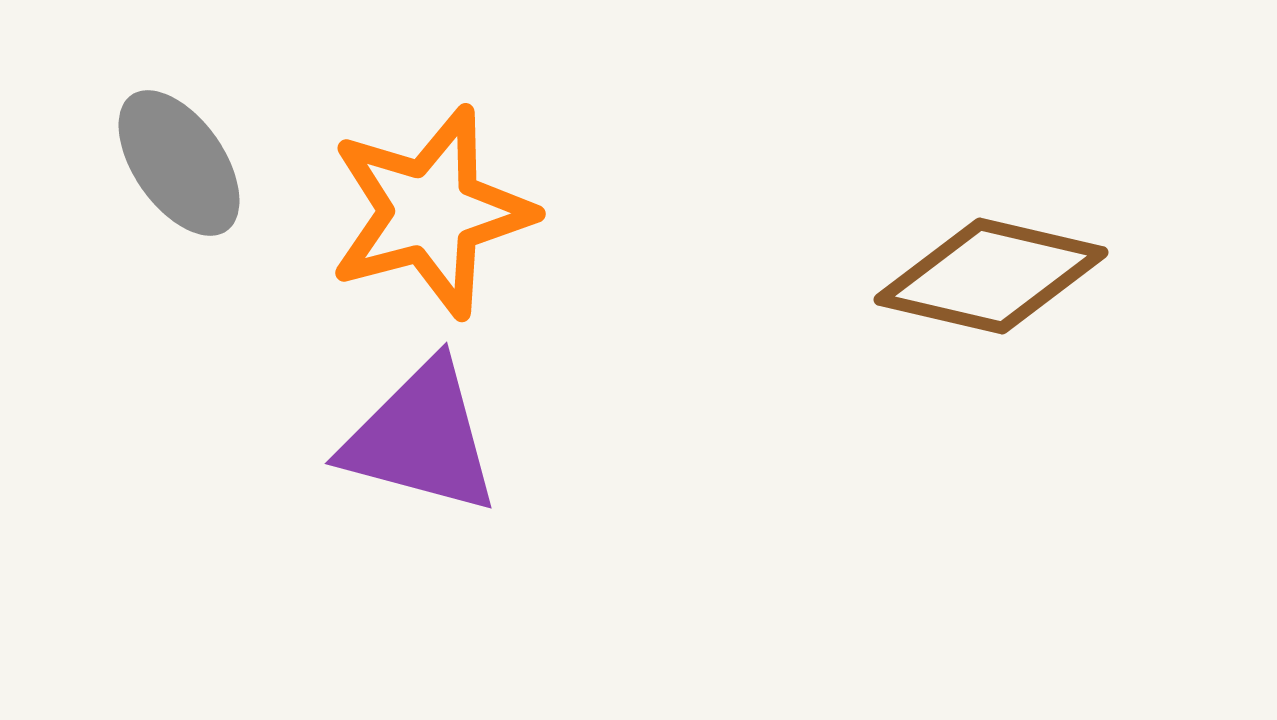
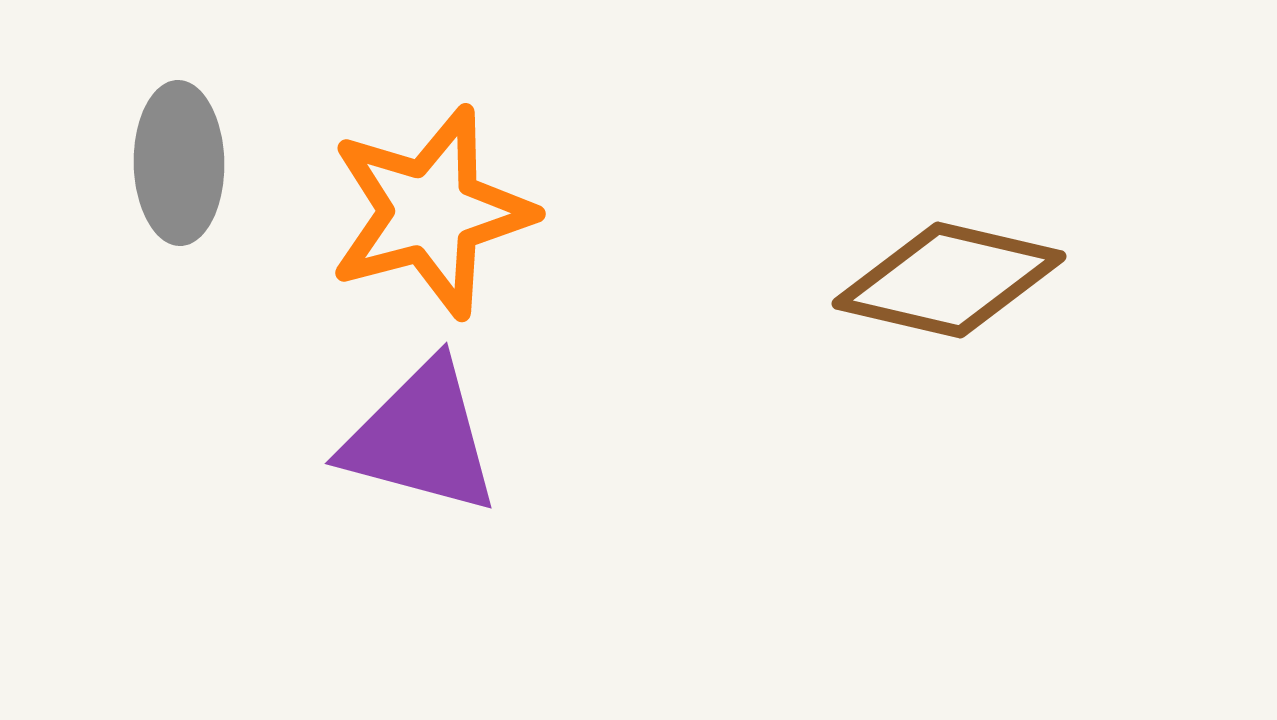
gray ellipse: rotated 34 degrees clockwise
brown diamond: moved 42 px left, 4 px down
